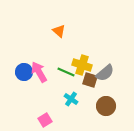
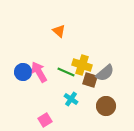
blue circle: moved 1 px left
